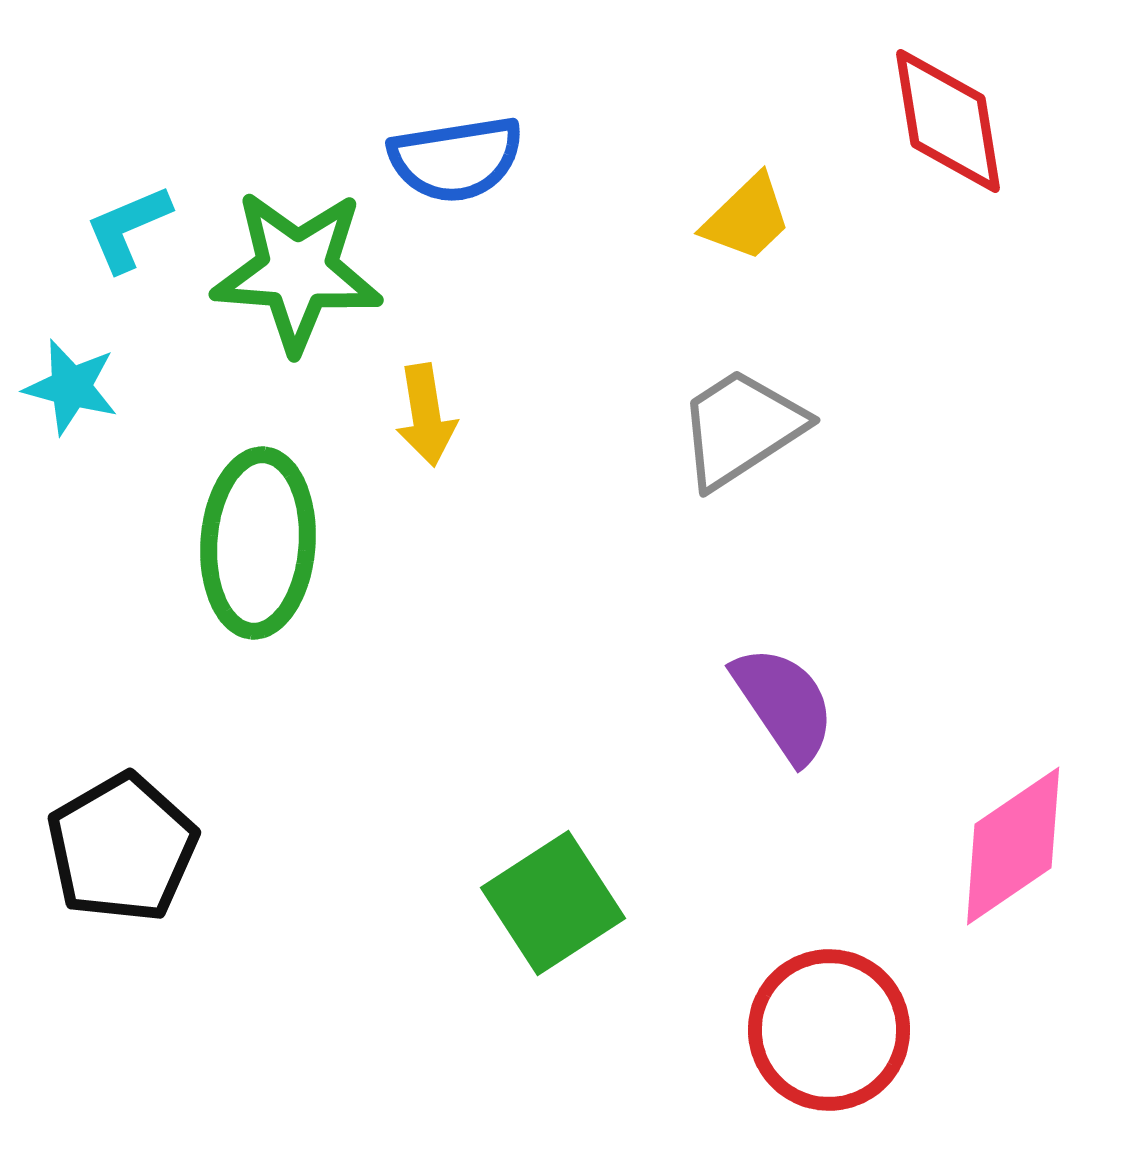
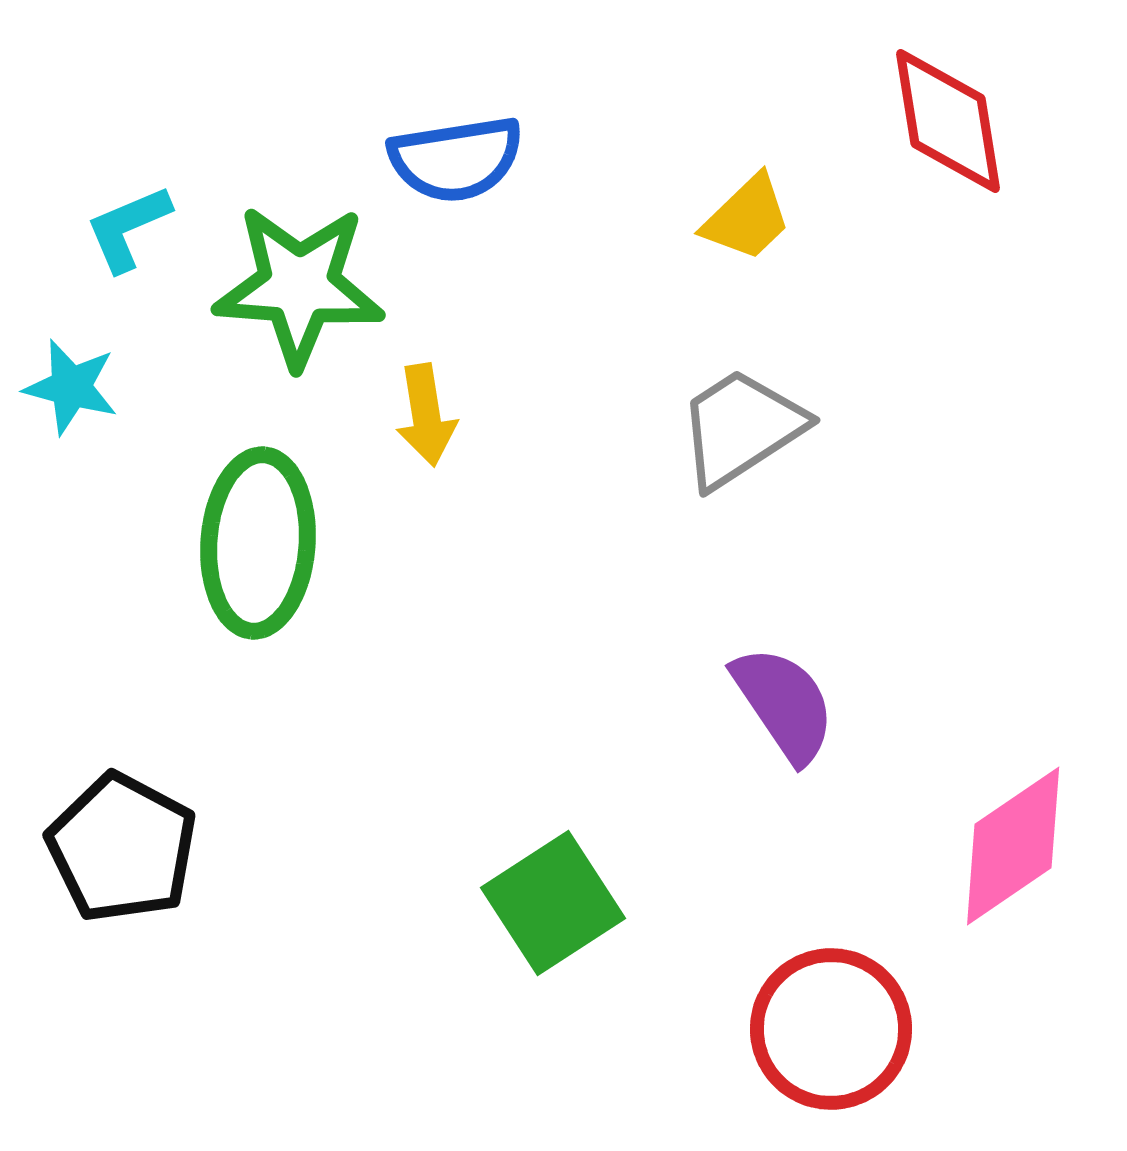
green star: moved 2 px right, 15 px down
black pentagon: rotated 14 degrees counterclockwise
red circle: moved 2 px right, 1 px up
